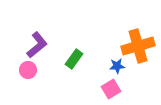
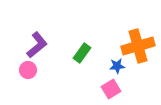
green rectangle: moved 8 px right, 6 px up
